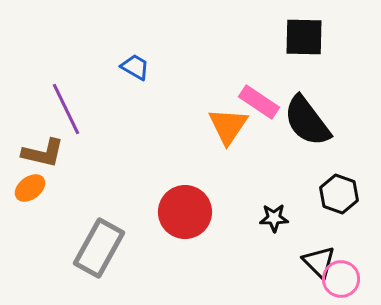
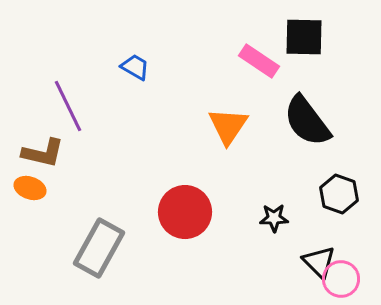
pink rectangle: moved 41 px up
purple line: moved 2 px right, 3 px up
orange ellipse: rotated 56 degrees clockwise
